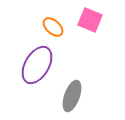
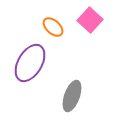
pink square: rotated 20 degrees clockwise
purple ellipse: moved 7 px left, 2 px up
